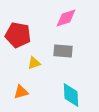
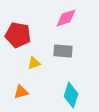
cyan diamond: rotated 20 degrees clockwise
